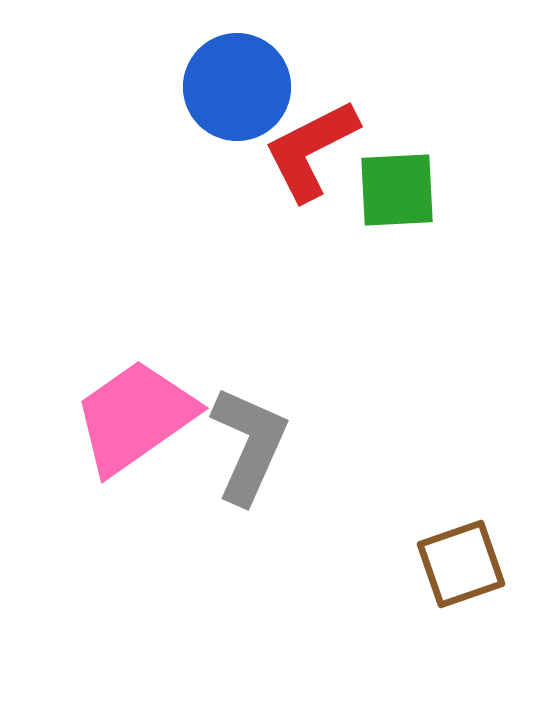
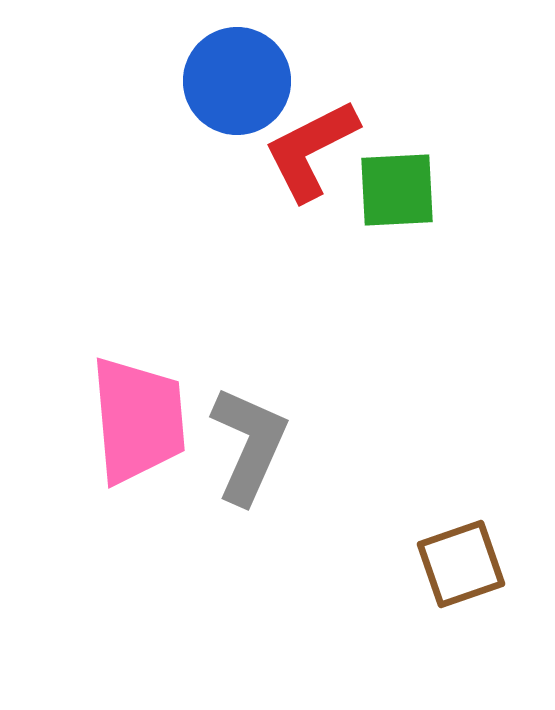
blue circle: moved 6 px up
pink trapezoid: moved 3 px right, 3 px down; rotated 120 degrees clockwise
